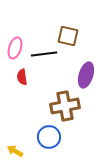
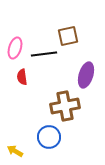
brown square: rotated 25 degrees counterclockwise
